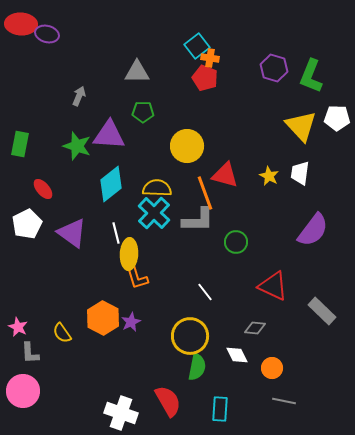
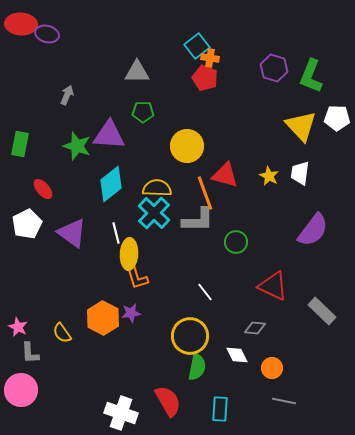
gray arrow at (79, 96): moved 12 px left, 1 px up
purple star at (131, 322): moved 9 px up; rotated 18 degrees clockwise
pink circle at (23, 391): moved 2 px left, 1 px up
